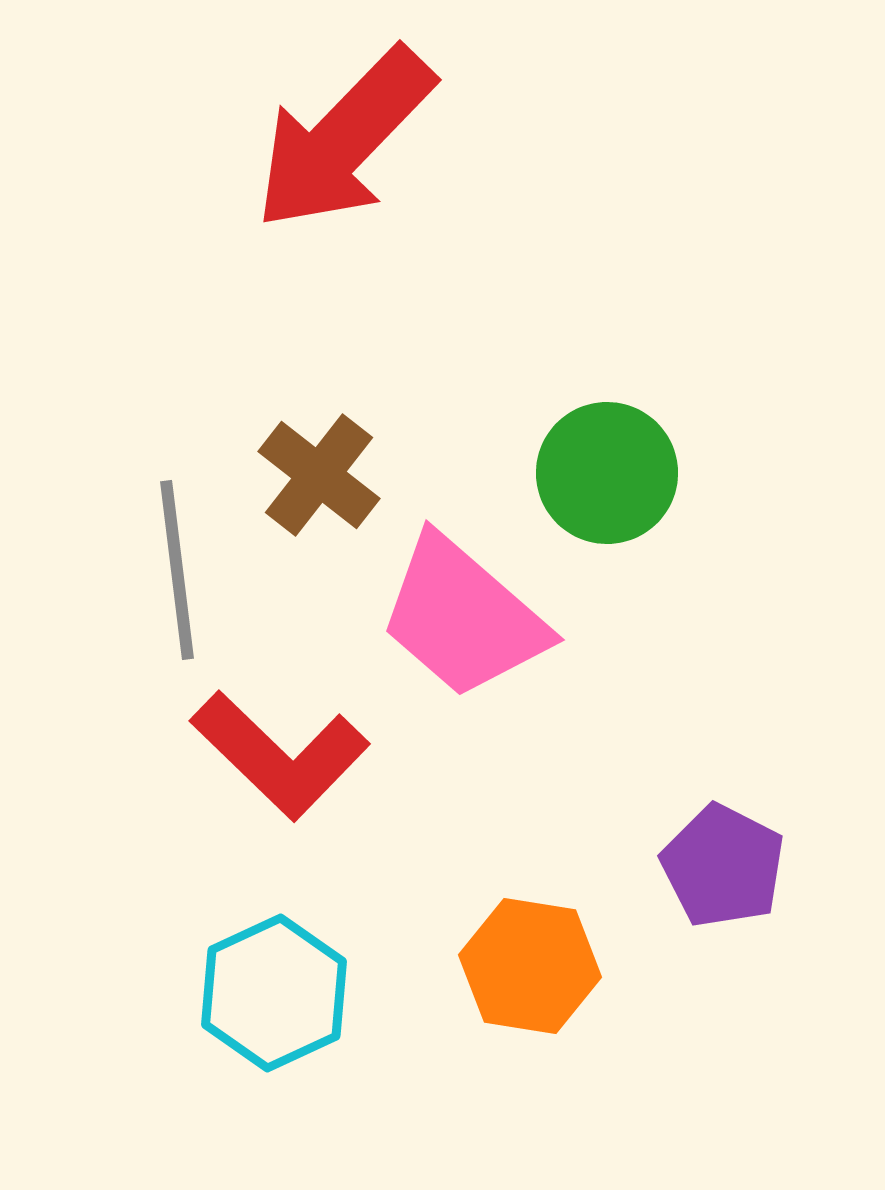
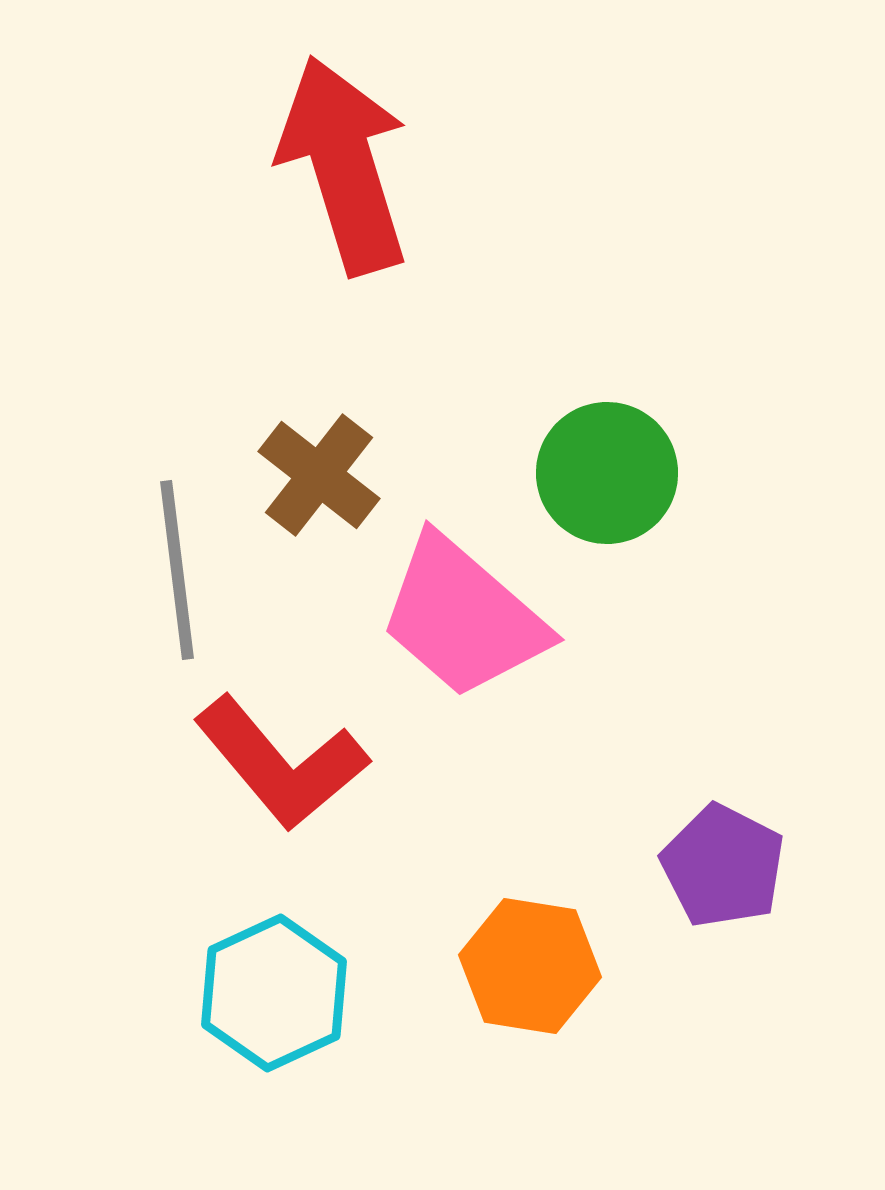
red arrow: moved 26 px down; rotated 119 degrees clockwise
red L-shape: moved 1 px right, 8 px down; rotated 6 degrees clockwise
